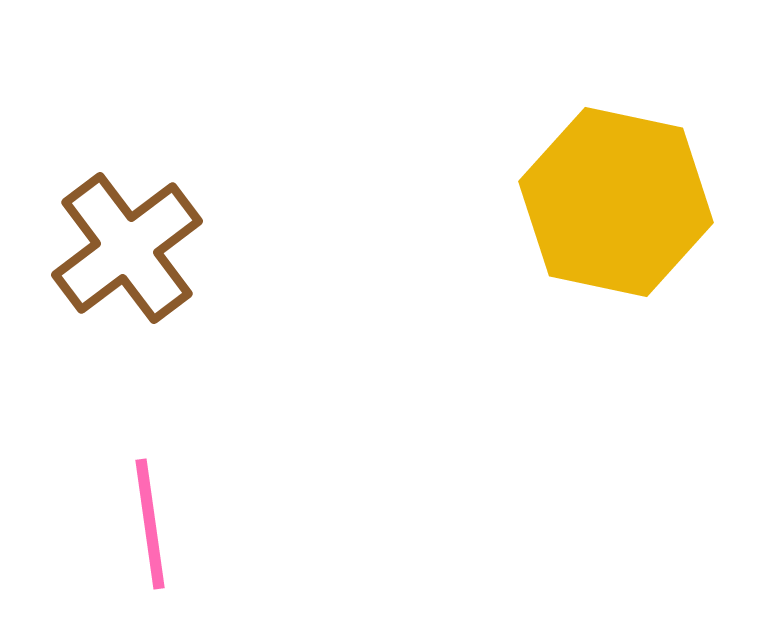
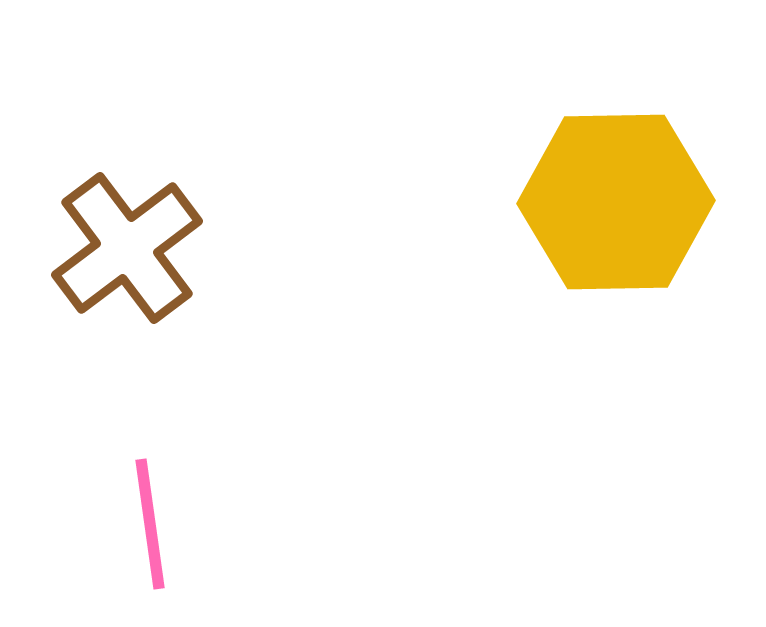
yellow hexagon: rotated 13 degrees counterclockwise
